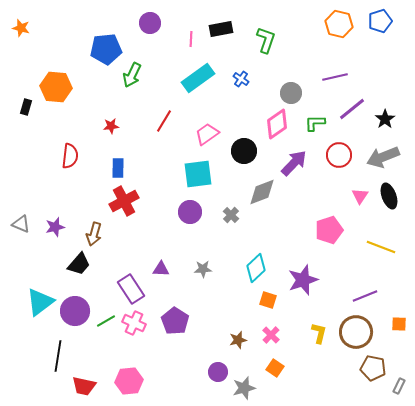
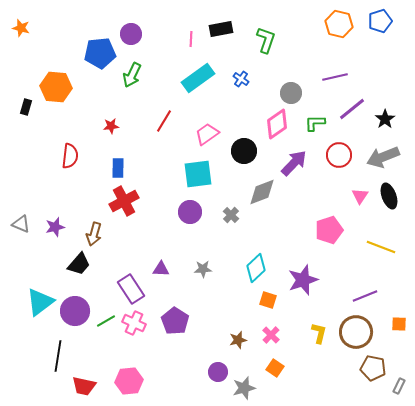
purple circle at (150, 23): moved 19 px left, 11 px down
blue pentagon at (106, 49): moved 6 px left, 4 px down
